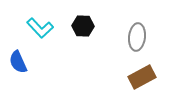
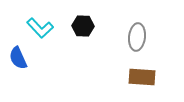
blue semicircle: moved 4 px up
brown rectangle: rotated 32 degrees clockwise
